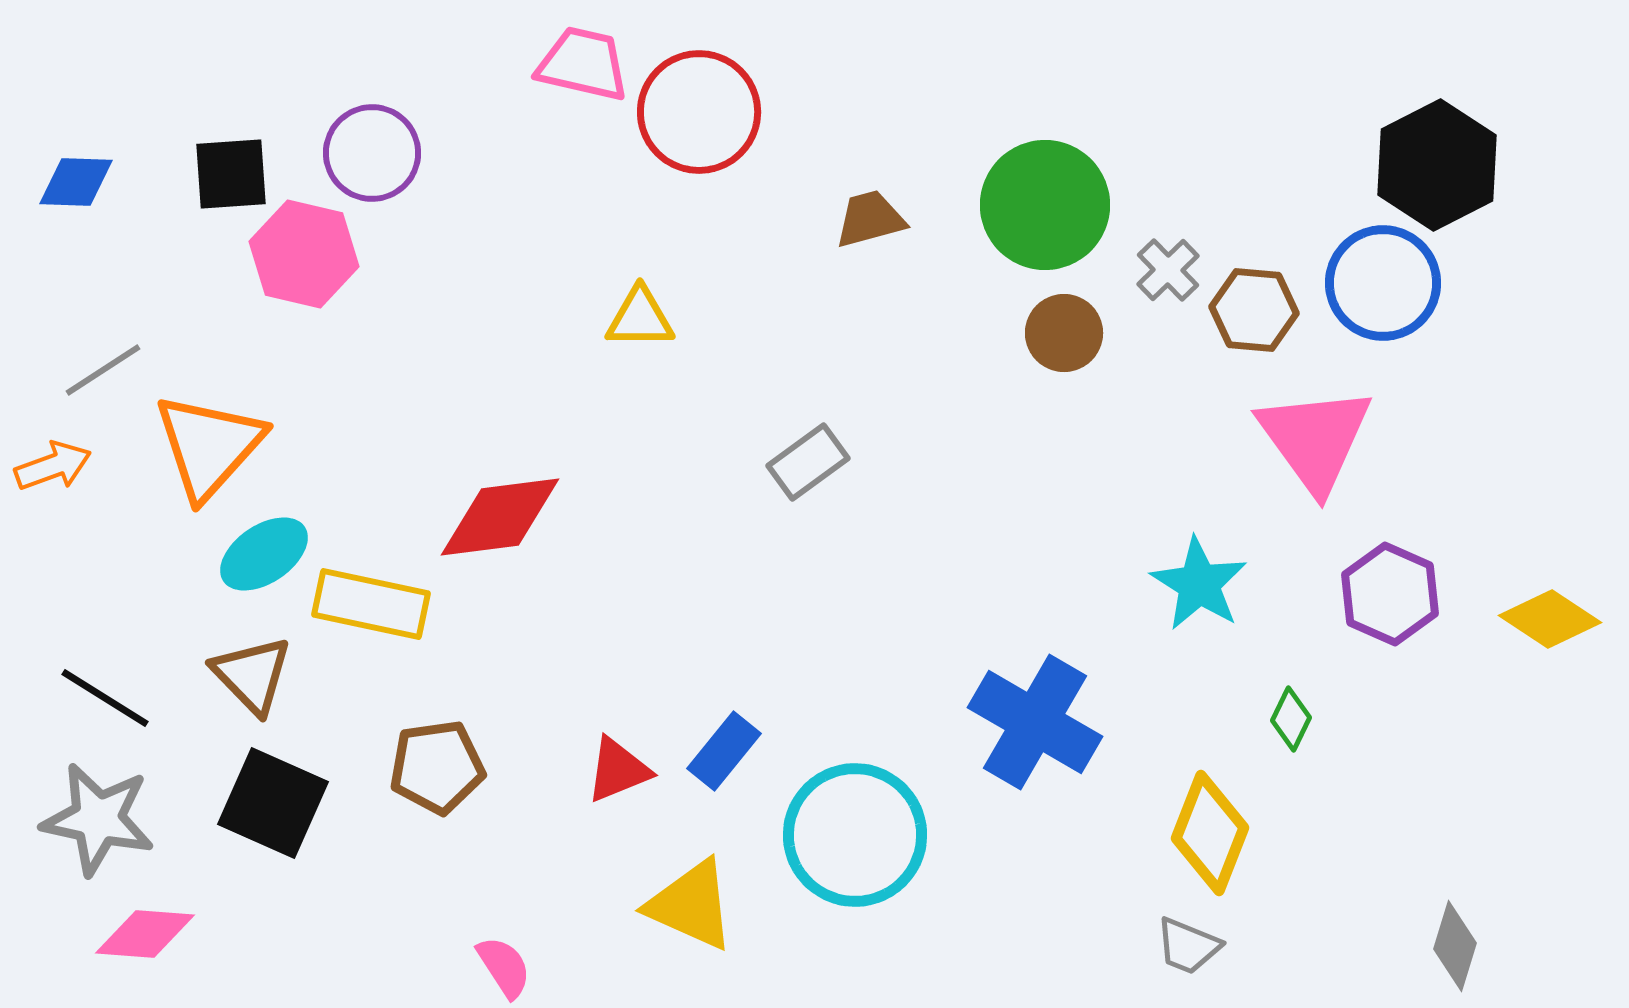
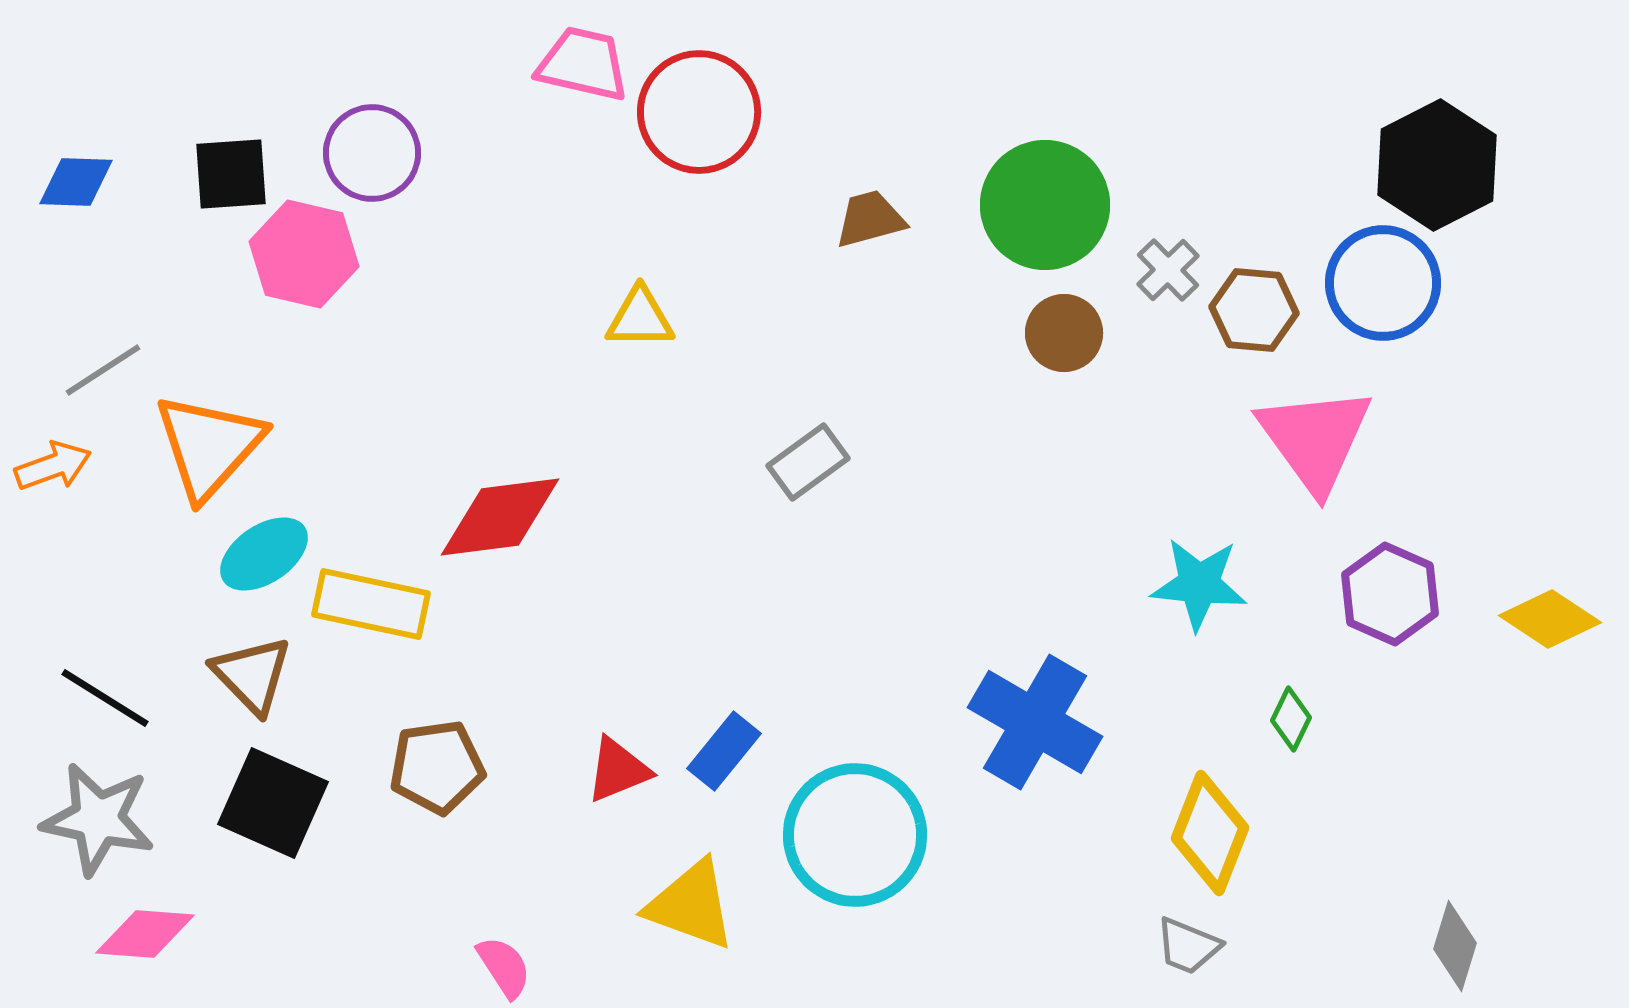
cyan star at (1199, 584): rotated 26 degrees counterclockwise
yellow triangle at (691, 905): rotated 4 degrees counterclockwise
